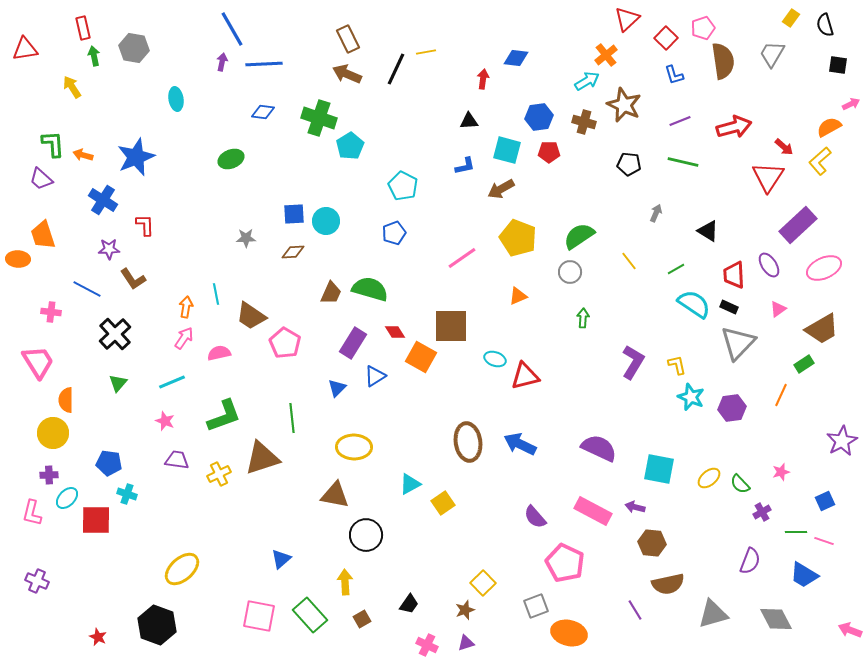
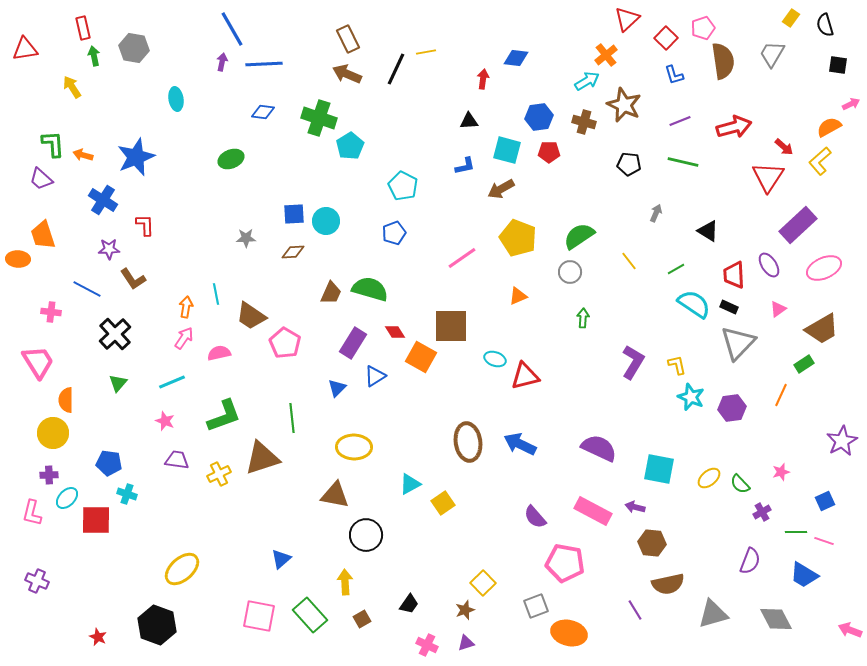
pink pentagon at (565, 563): rotated 15 degrees counterclockwise
